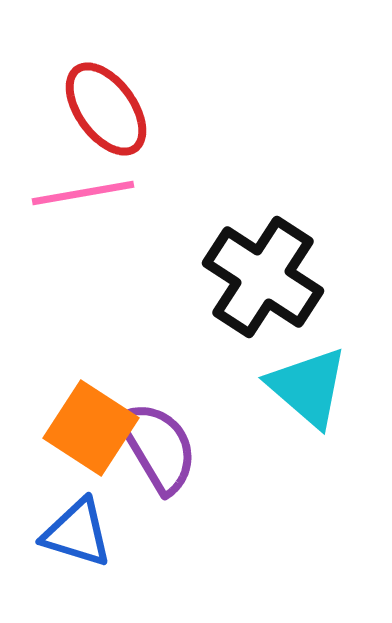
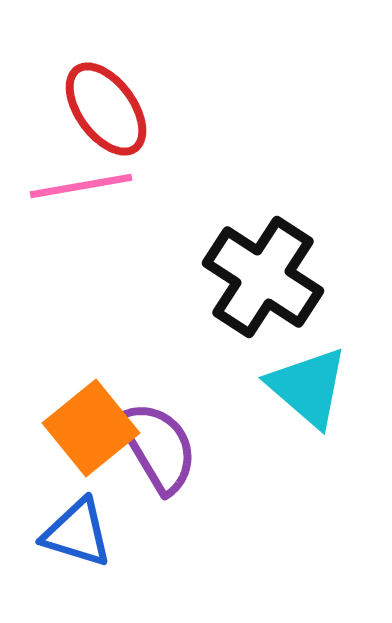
pink line: moved 2 px left, 7 px up
orange square: rotated 18 degrees clockwise
